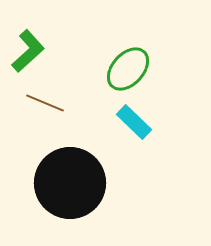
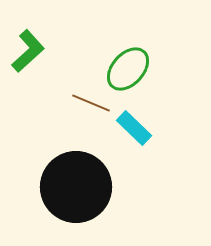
brown line: moved 46 px right
cyan rectangle: moved 6 px down
black circle: moved 6 px right, 4 px down
